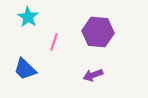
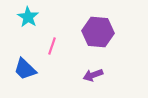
pink line: moved 2 px left, 4 px down
